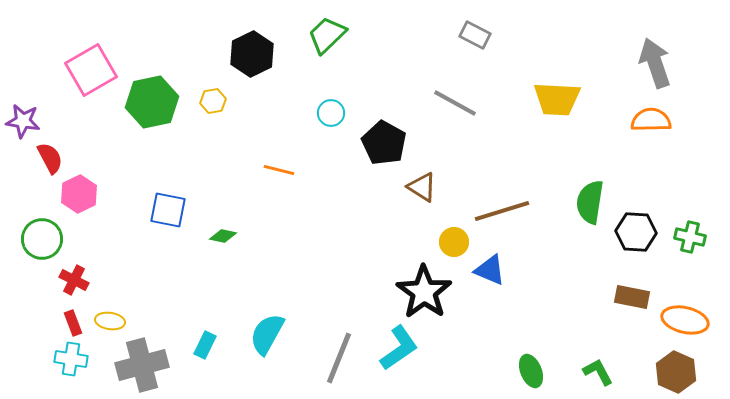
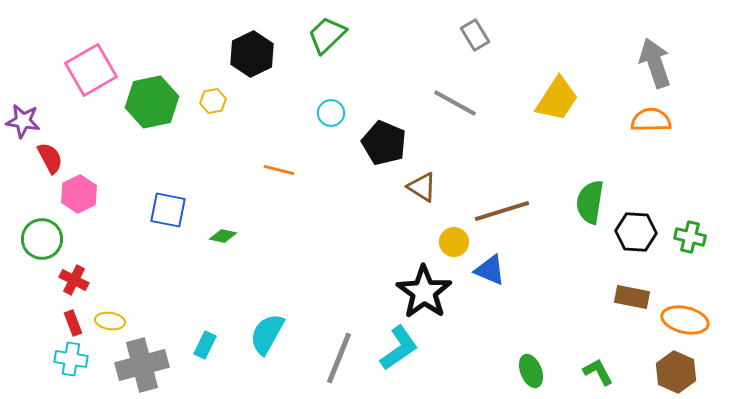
gray rectangle at (475, 35): rotated 32 degrees clockwise
yellow trapezoid at (557, 99): rotated 60 degrees counterclockwise
black pentagon at (384, 143): rotated 6 degrees counterclockwise
